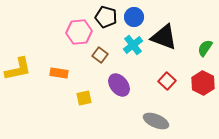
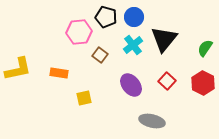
black triangle: moved 2 px down; rotated 48 degrees clockwise
purple ellipse: moved 12 px right
gray ellipse: moved 4 px left; rotated 10 degrees counterclockwise
